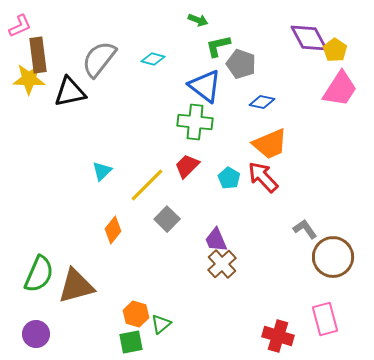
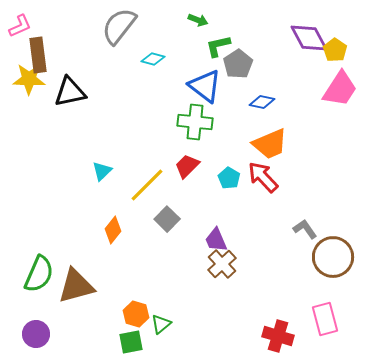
gray semicircle: moved 20 px right, 33 px up
gray pentagon: moved 3 px left; rotated 20 degrees clockwise
